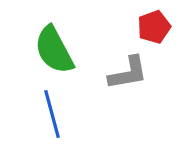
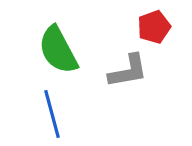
green semicircle: moved 4 px right
gray L-shape: moved 2 px up
